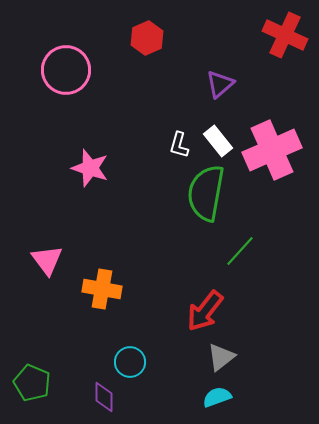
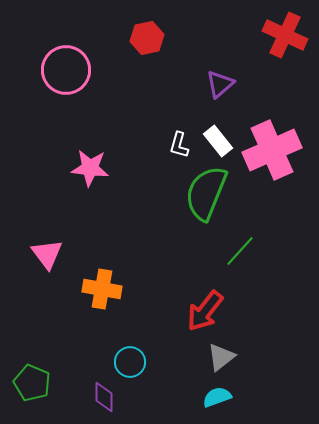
red hexagon: rotated 12 degrees clockwise
pink star: rotated 12 degrees counterclockwise
green semicircle: rotated 12 degrees clockwise
pink triangle: moved 6 px up
